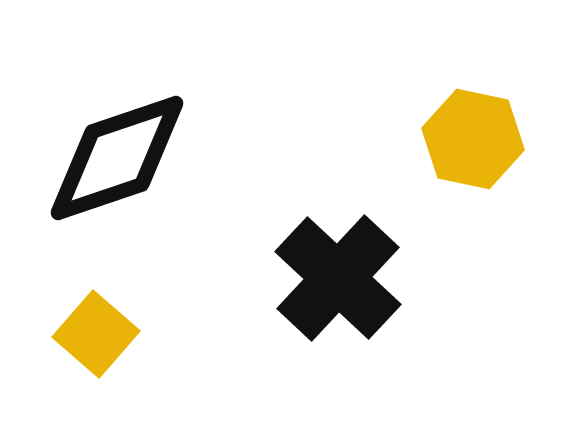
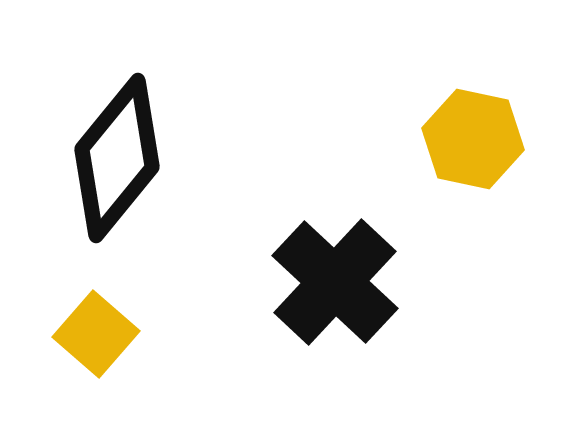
black diamond: rotated 32 degrees counterclockwise
black cross: moved 3 px left, 4 px down
